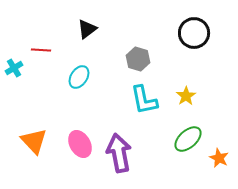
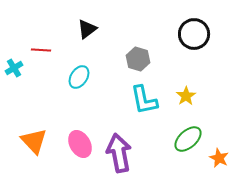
black circle: moved 1 px down
